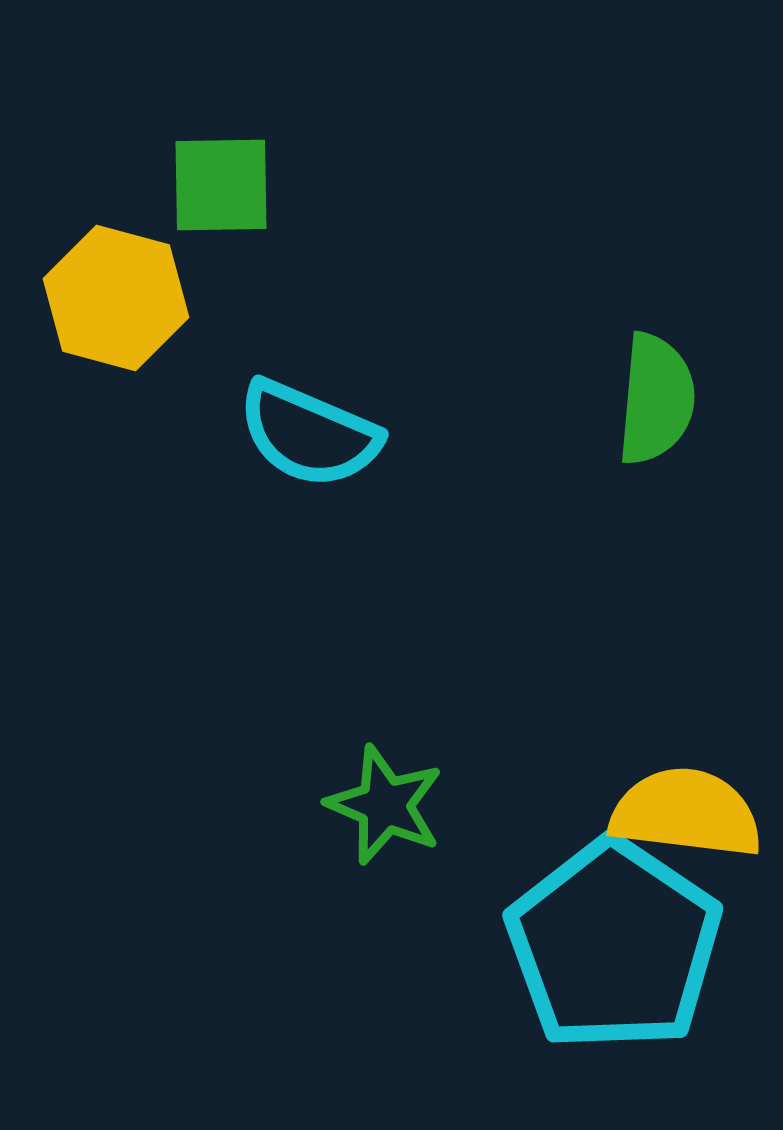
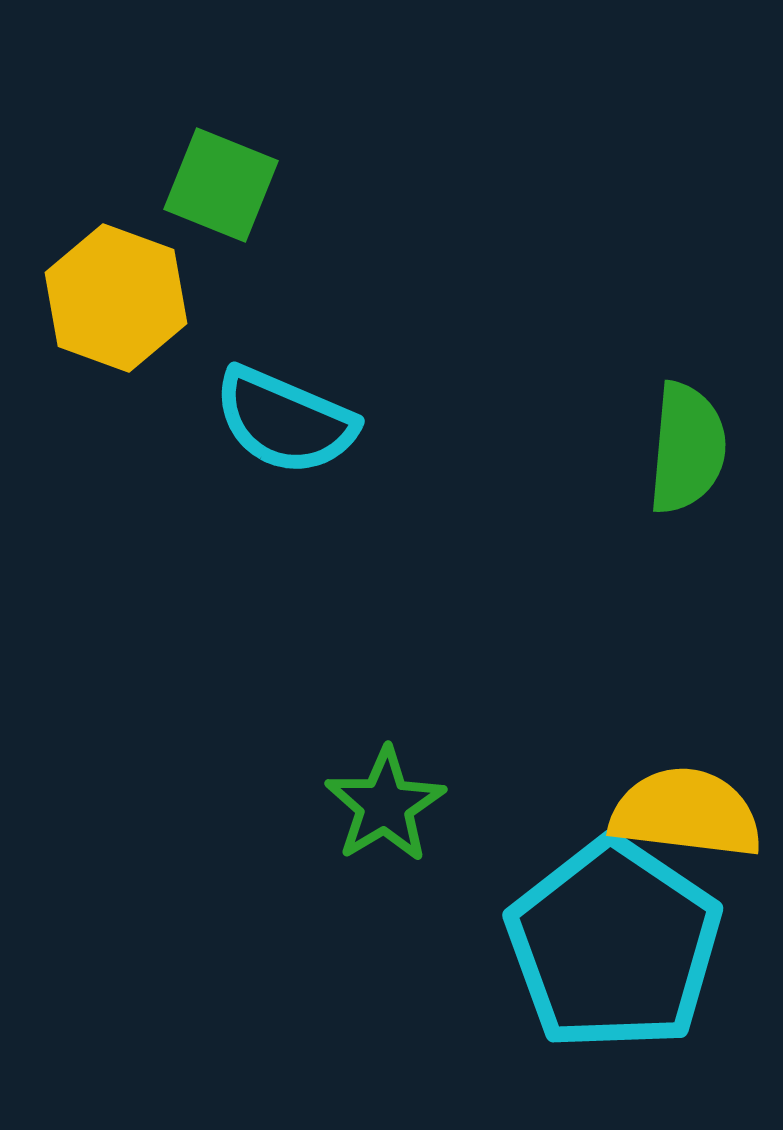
green square: rotated 23 degrees clockwise
yellow hexagon: rotated 5 degrees clockwise
green semicircle: moved 31 px right, 49 px down
cyan semicircle: moved 24 px left, 13 px up
green star: rotated 18 degrees clockwise
